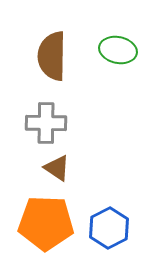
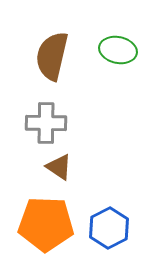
brown semicircle: rotated 12 degrees clockwise
brown triangle: moved 2 px right, 1 px up
orange pentagon: moved 1 px down
